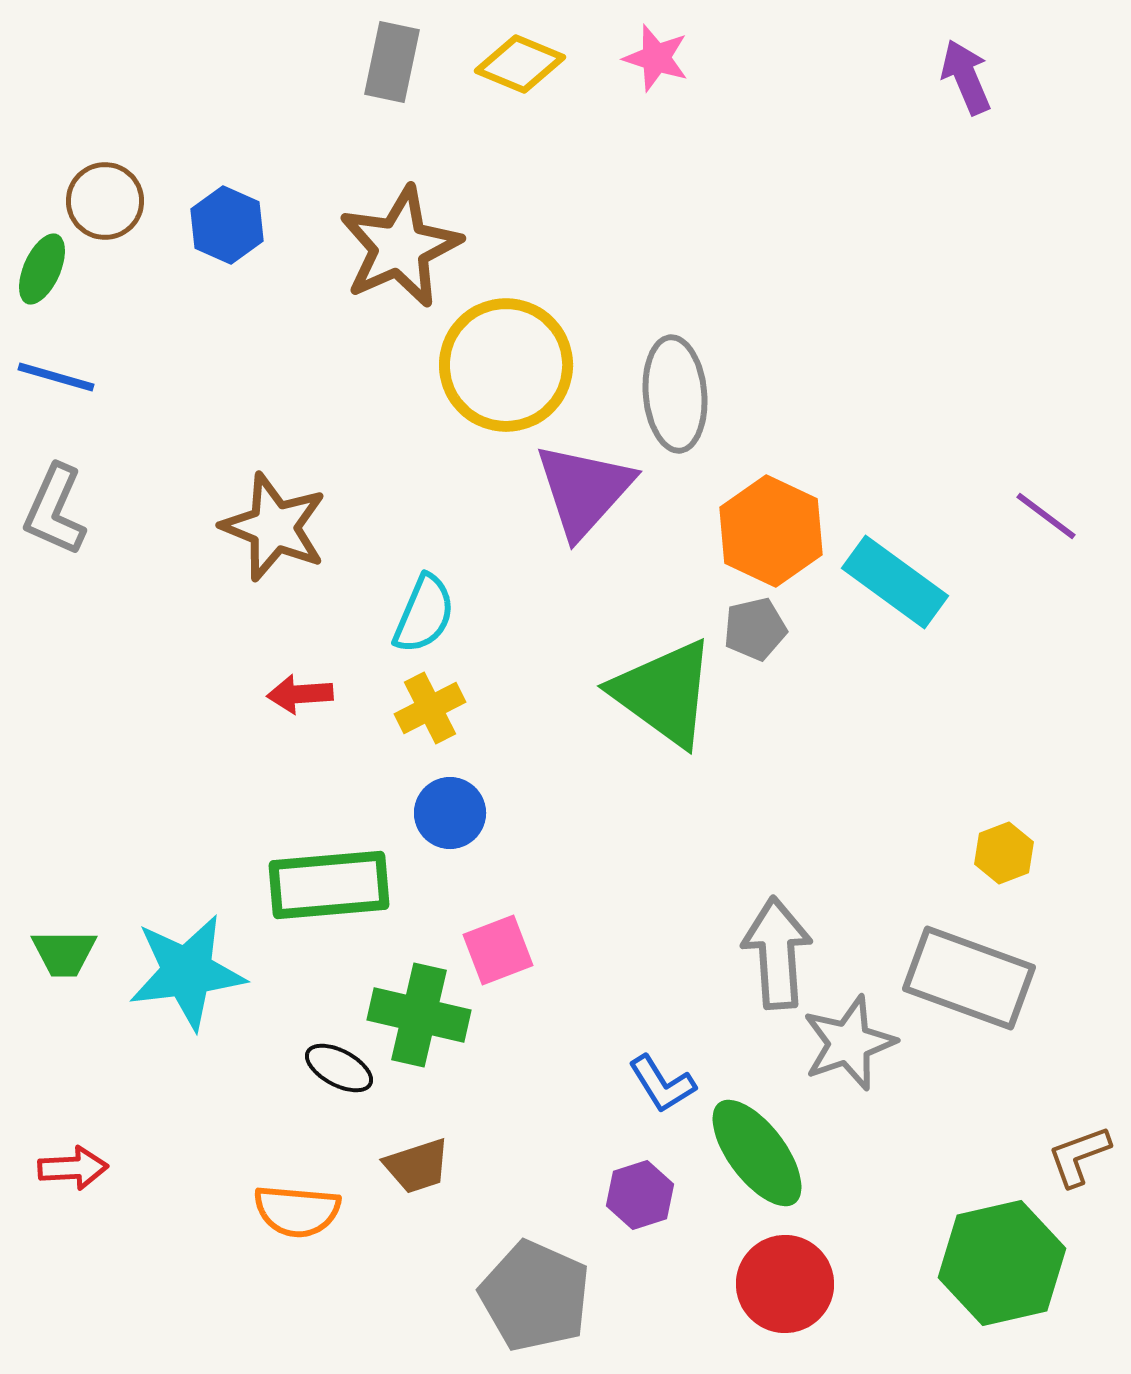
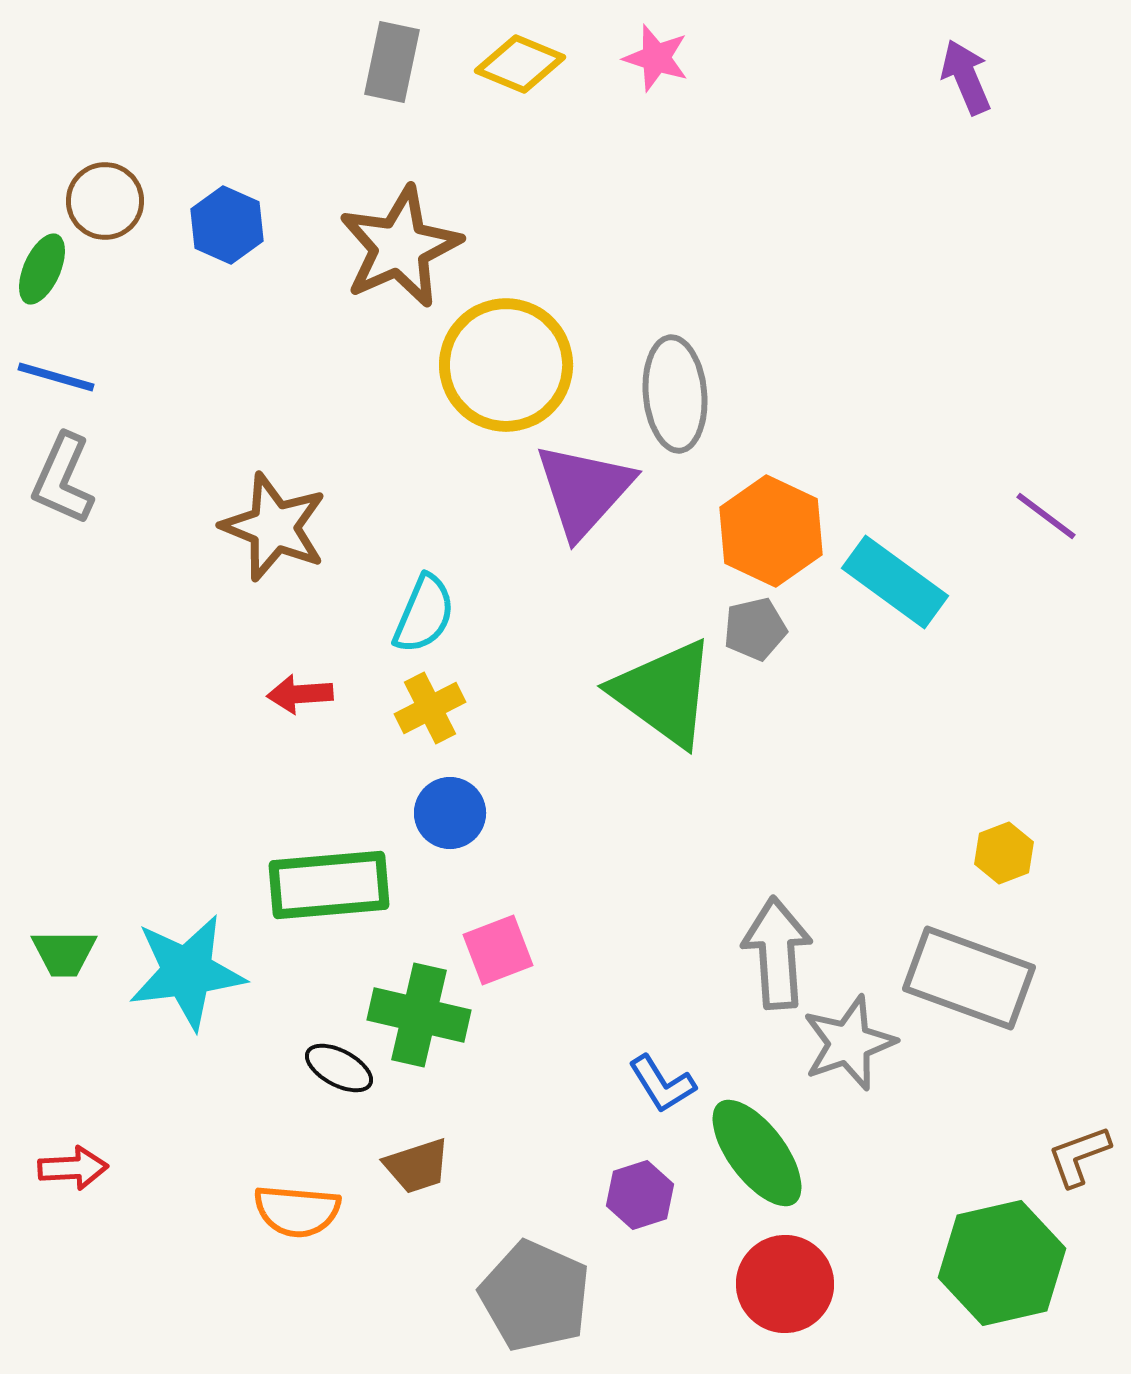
gray L-shape at (55, 510): moved 8 px right, 31 px up
